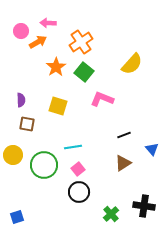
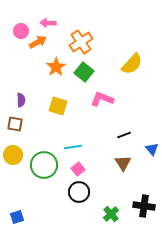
brown square: moved 12 px left
brown triangle: rotated 30 degrees counterclockwise
